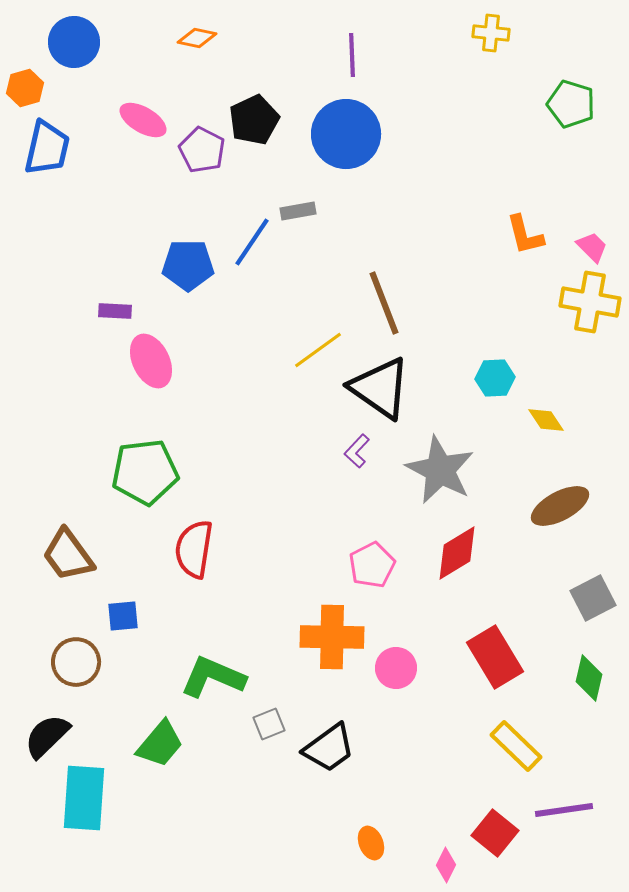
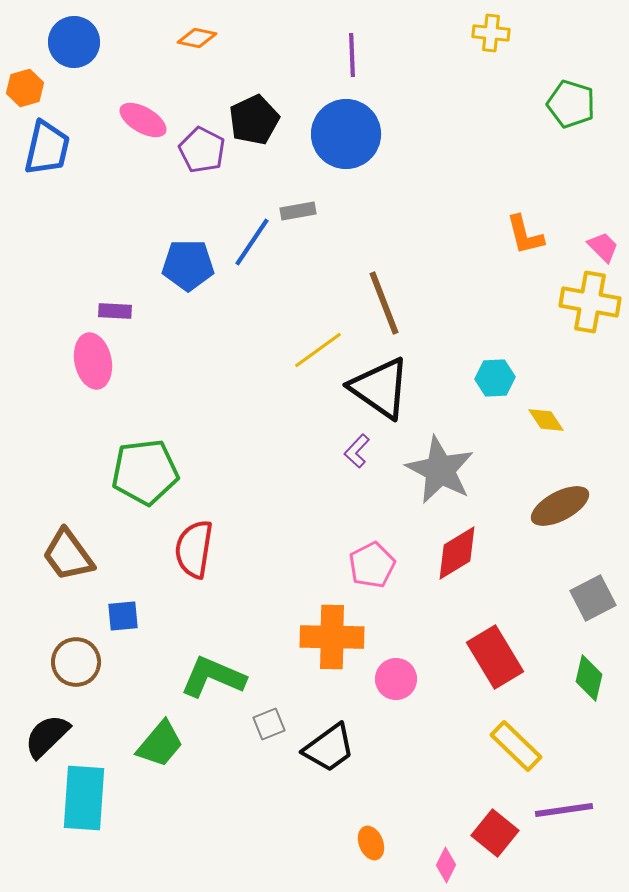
pink trapezoid at (592, 247): moved 11 px right
pink ellipse at (151, 361): moved 58 px left; rotated 14 degrees clockwise
pink circle at (396, 668): moved 11 px down
